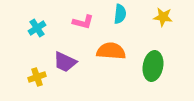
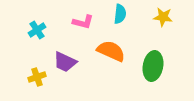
cyan cross: moved 2 px down
orange semicircle: rotated 20 degrees clockwise
